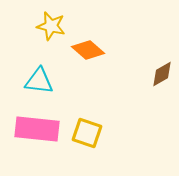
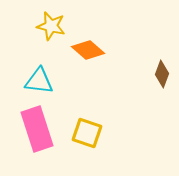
brown diamond: rotated 40 degrees counterclockwise
pink rectangle: rotated 66 degrees clockwise
